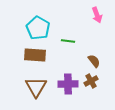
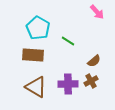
pink arrow: moved 3 px up; rotated 21 degrees counterclockwise
green line: rotated 24 degrees clockwise
brown rectangle: moved 2 px left
brown semicircle: rotated 88 degrees clockwise
brown triangle: rotated 30 degrees counterclockwise
